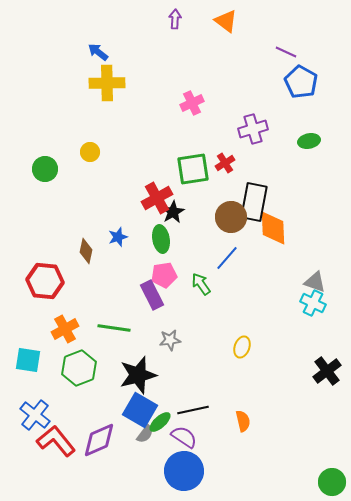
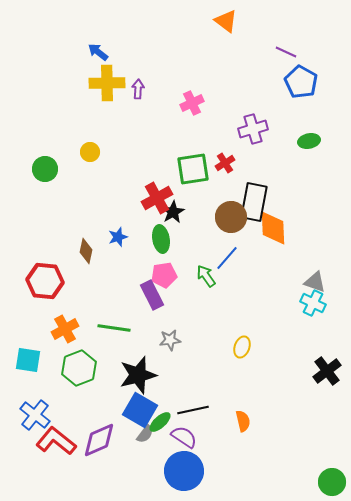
purple arrow at (175, 19): moved 37 px left, 70 px down
green arrow at (201, 284): moved 5 px right, 8 px up
red L-shape at (56, 441): rotated 12 degrees counterclockwise
